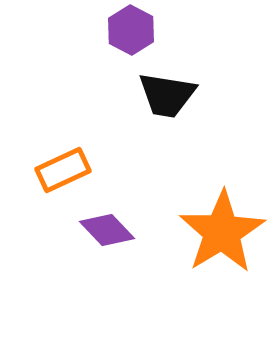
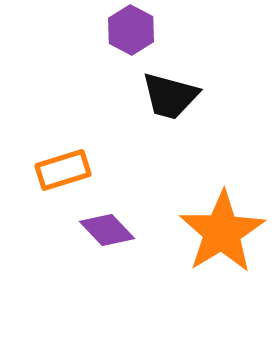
black trapezoid: moved 3 px right, 1 px down; rotated 6 degrees clockwise
orange rectangle: rotated 8 degrees clockwise
